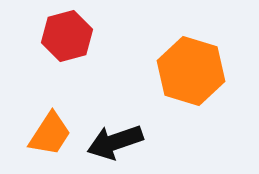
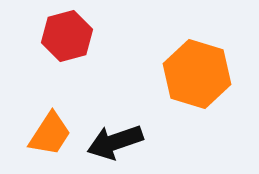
orange hexagon: moved 6 px right, 3 px down
